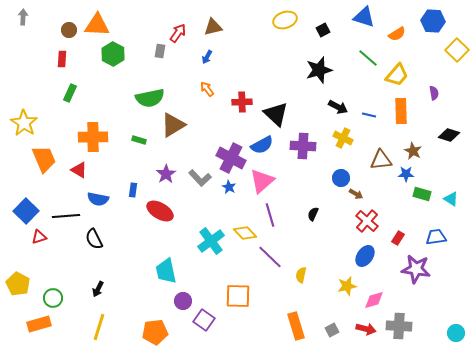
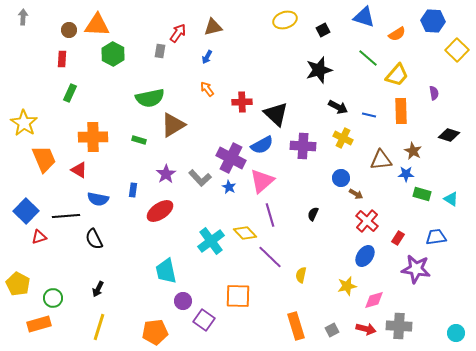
red ellipse at (160, 211): rotated 64 degrees counterclockwise
